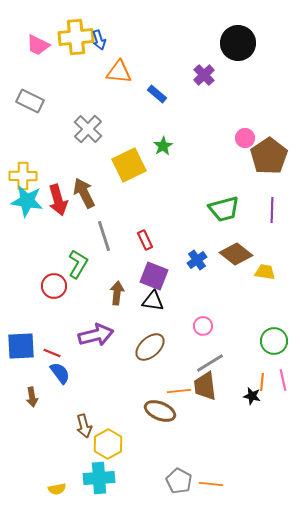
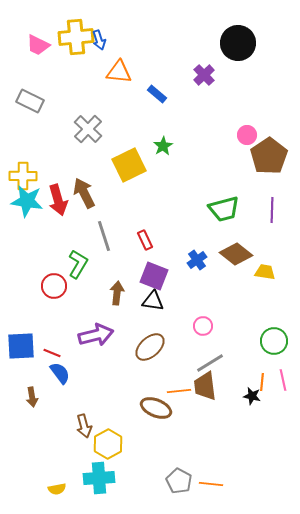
pink circle at (245, 138): moved 2 px right, 3 px up
brown ellipse at (160, 411): moved 4 px left, 3 px up
